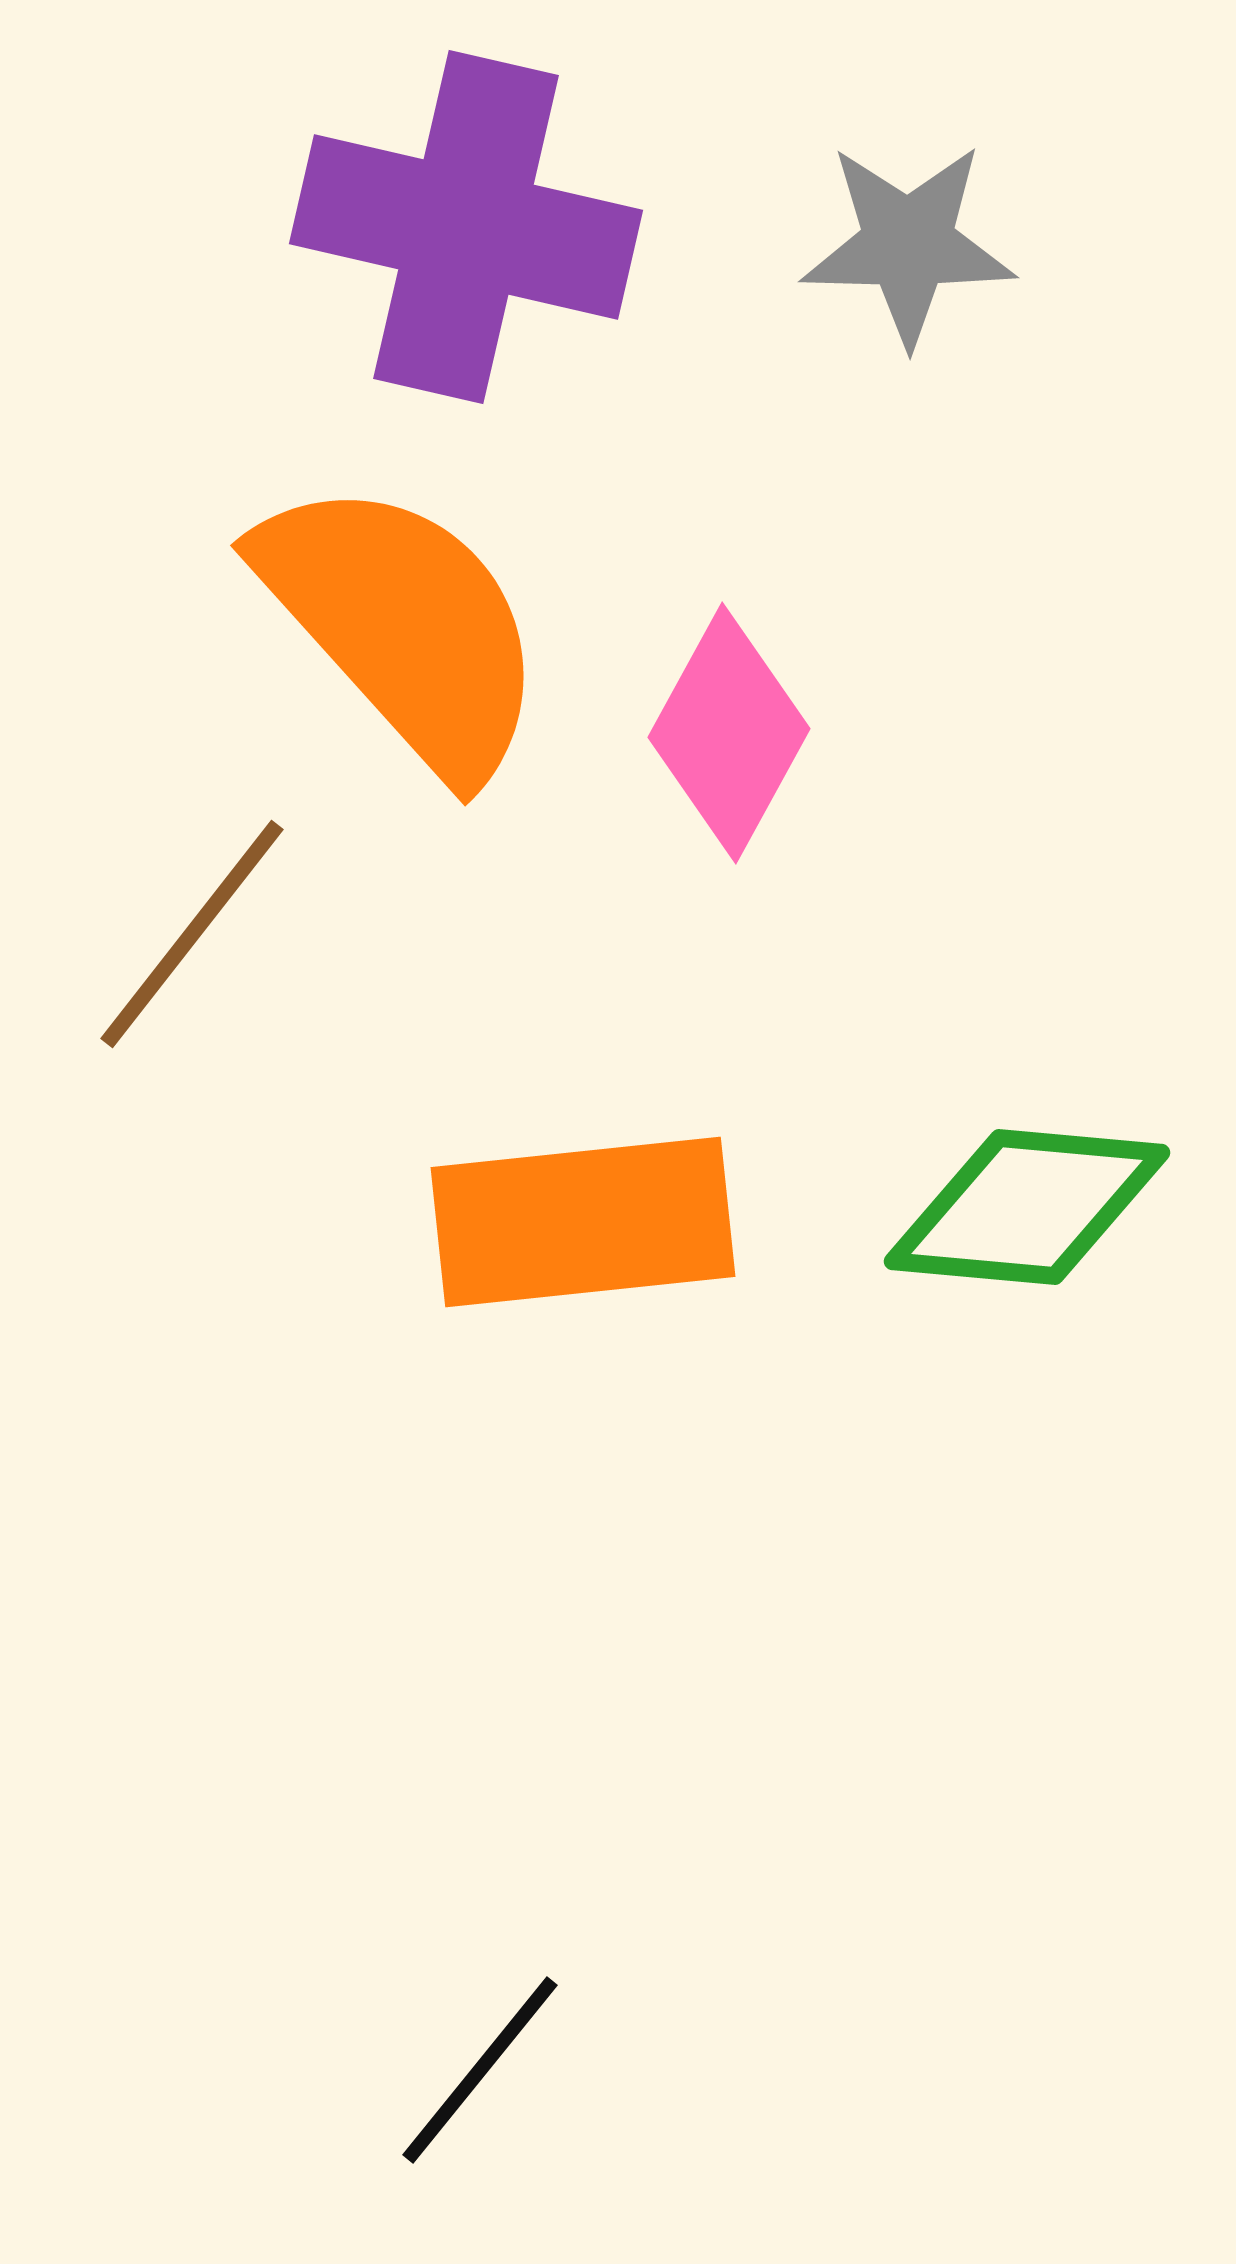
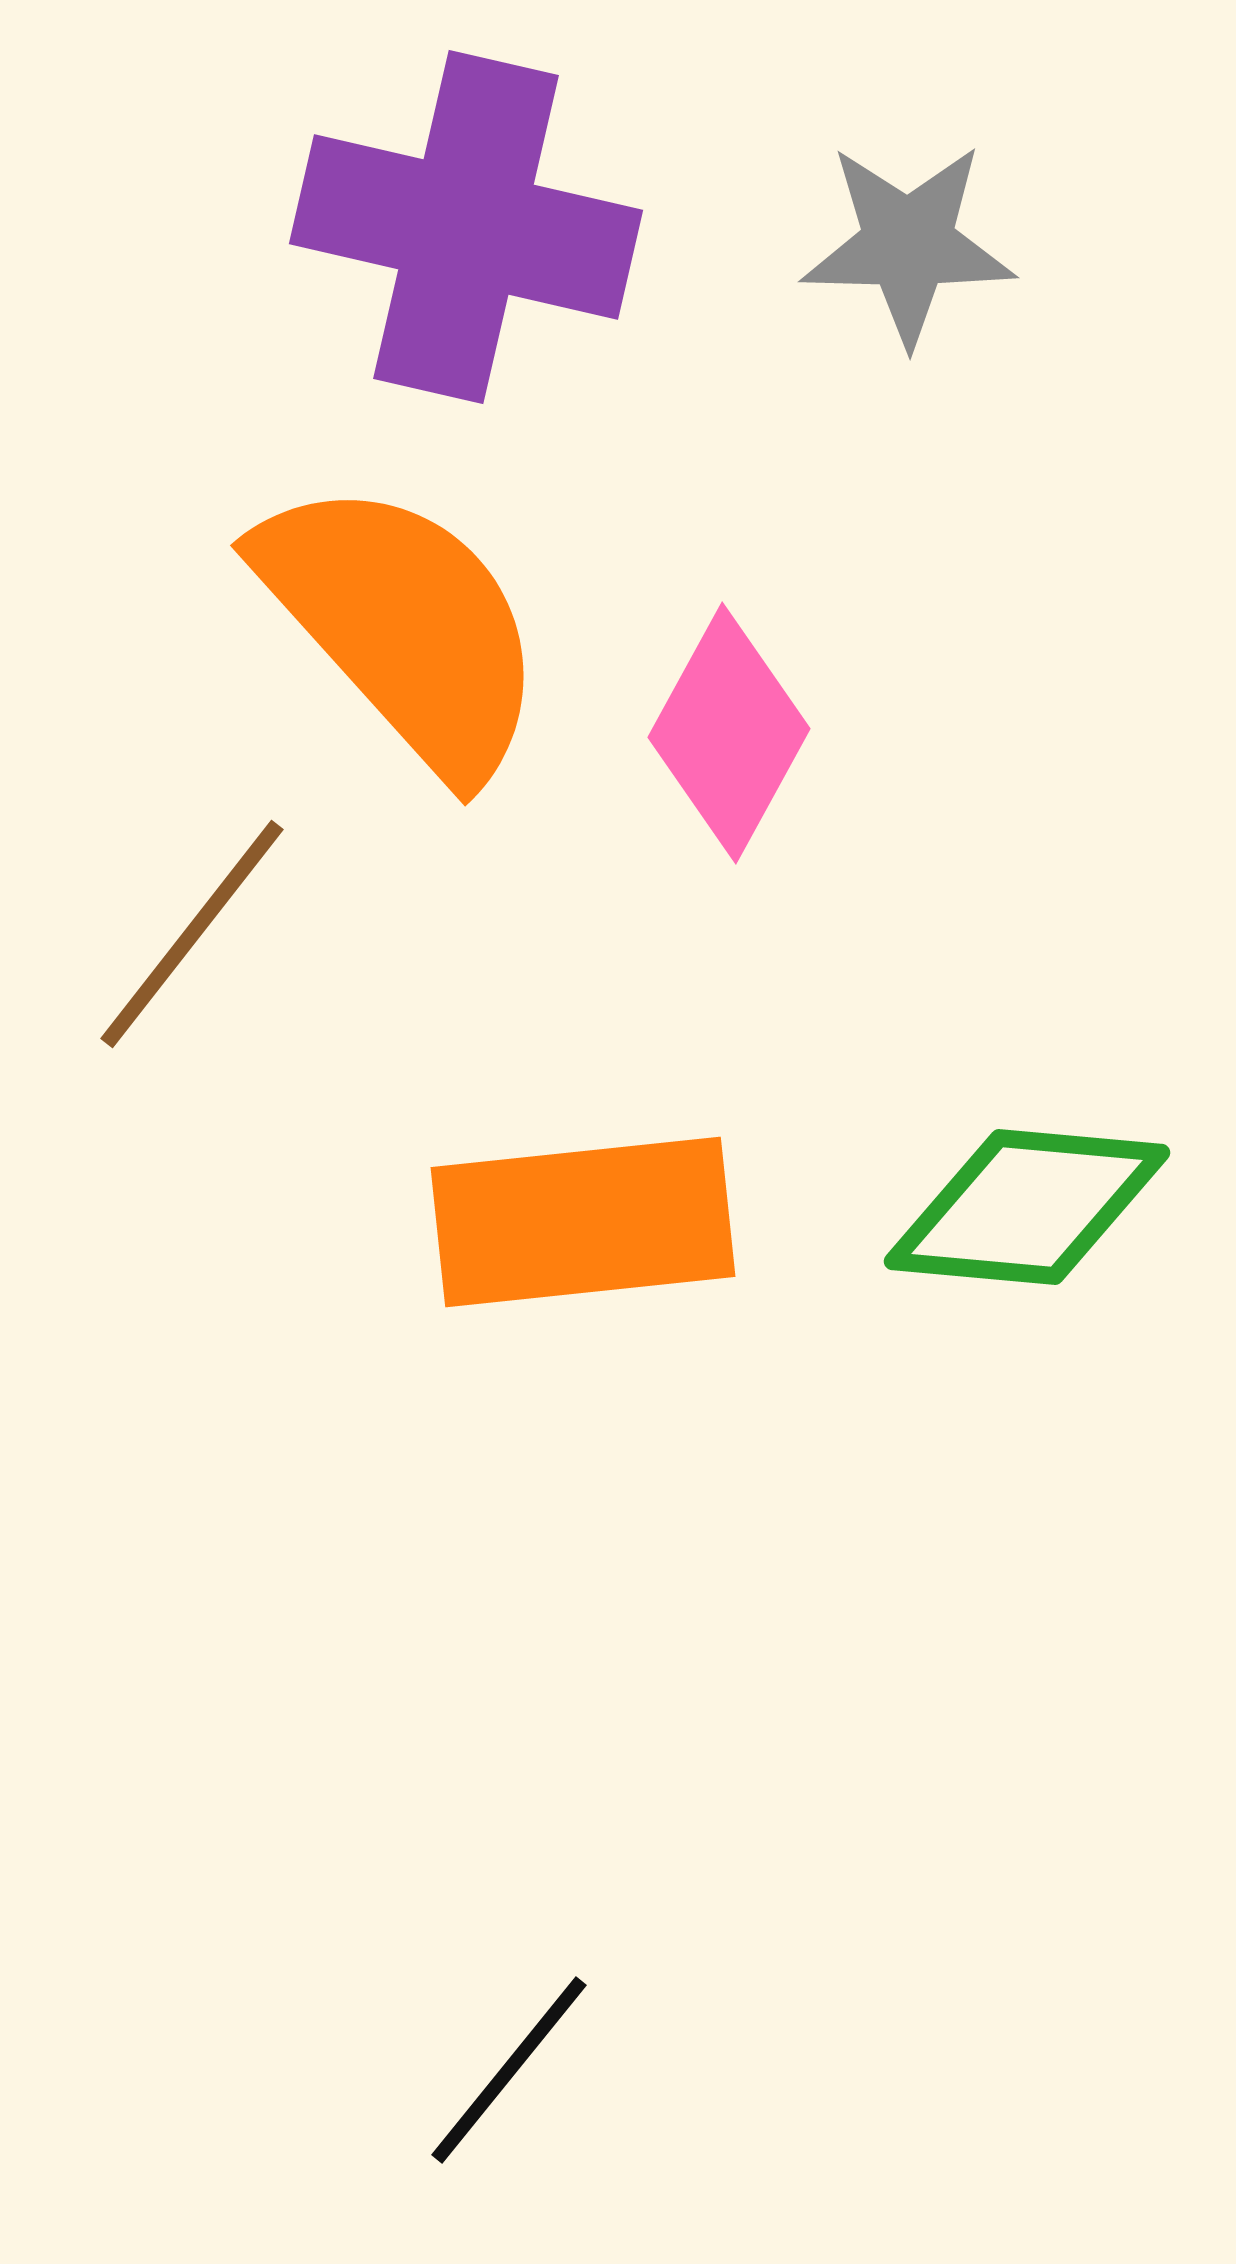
black line: moved 29 px right
